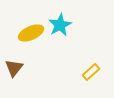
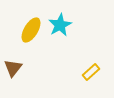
yellow ellipse: moved 3 px up; rotated 35 degrees counterclockwise
brown triangle: moved 1 px left
